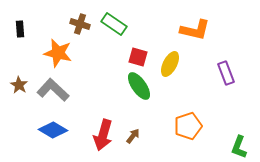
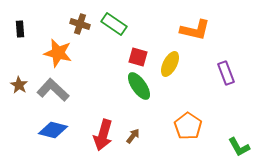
orange pentagon: rotated 20 degrees counterclockwise
blue diamond: rotated 16 degrees counterclockwise
green L-shape: rotated 50 degrees counterclockwise
